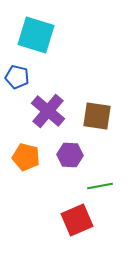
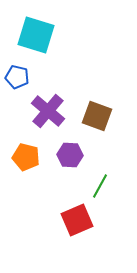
brown square: rotated 12 degrees clockwise
green line: rotated 50 degrees counterclockwise
